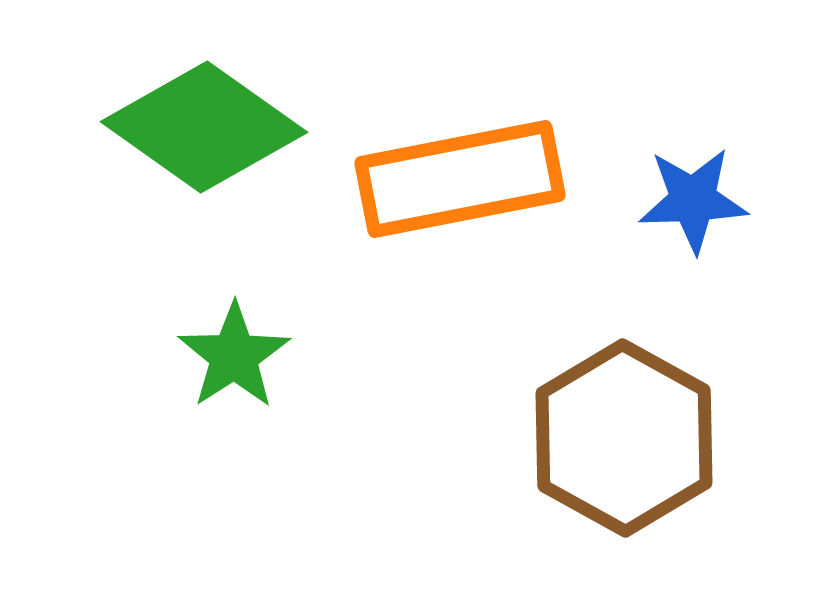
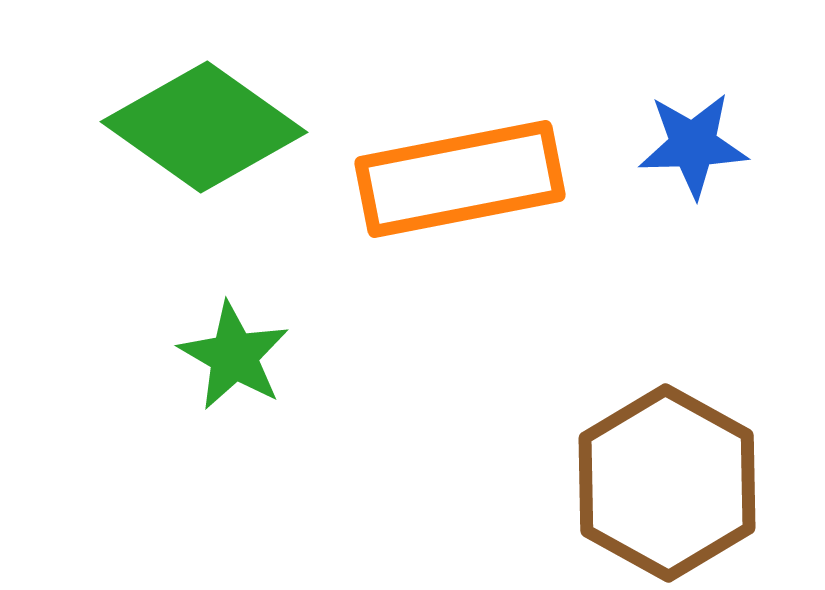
blue star: moved 55 px up
green star: rotated 9 degrees counterclockwise
brown hexagon: moved 43 px right, 45 px down
